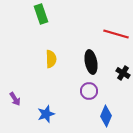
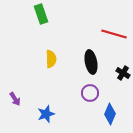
red line: moved 2 px left
purple circle: moved 1 px right, 2 px down
blue diamond: moved 4 px right, 2 px up
